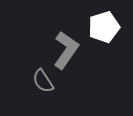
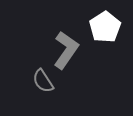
white pentagon: moved 1 px right; rotated 16 degrees counterclockwise
